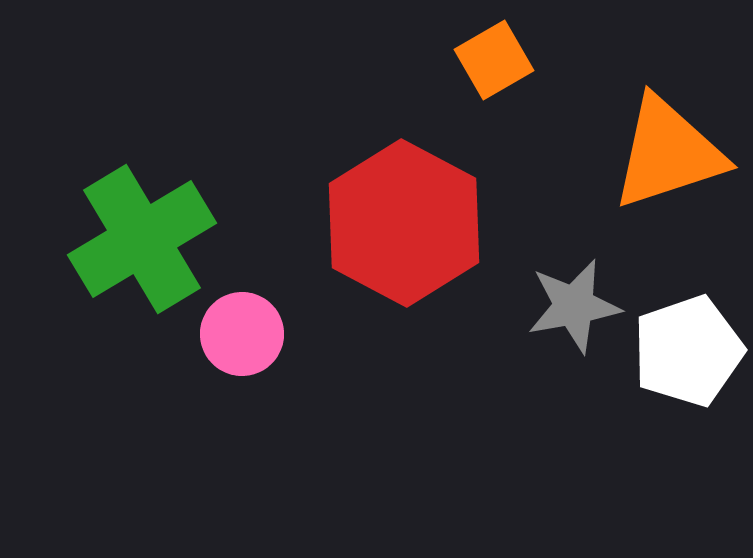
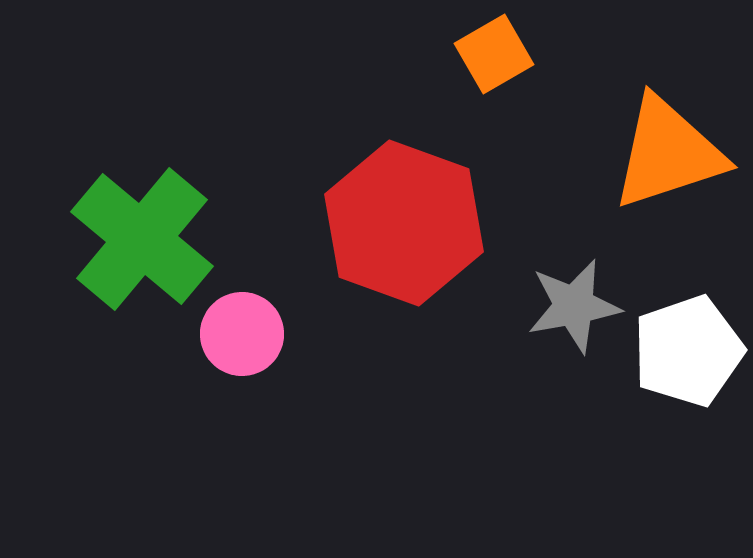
orange square: moved 6 px up
red hexagon: rotated 8 degrees counterclockwise
green cross: rotated 19 degrees counterclockwise
